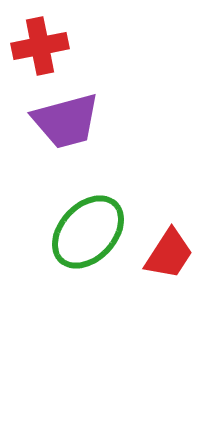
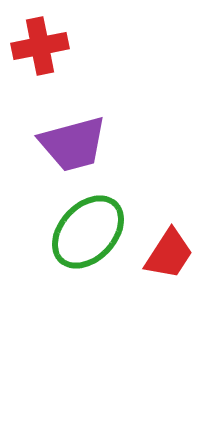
purple trapezoid: moved 7 px right, 23 px down
